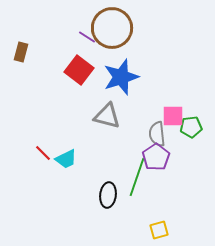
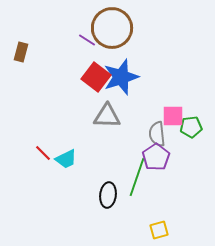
purple line: moved 3 px down
red square: moved 17 px right, 7 px down
gray triangle: rotated 12 degrees counterclockwise
